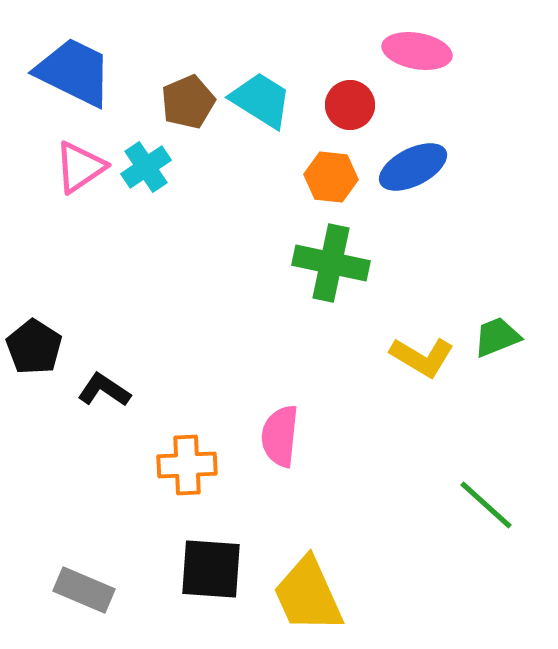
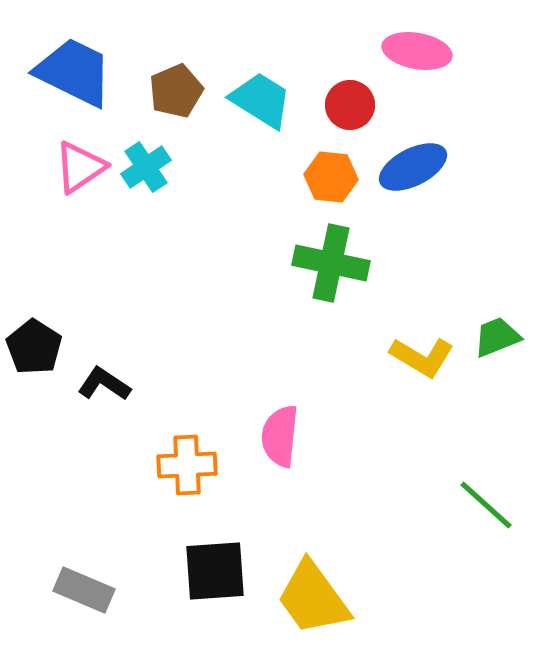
brown pentagon: moved 12 px left, 11 px up
black L-shape: moved 6 px up
black square: moved 4 px right, 2 px down; rotated 8 degrees counterclockwise
yellow trapezoid: moved 5 px right, 3 px down; rotated 12 degrees counterclockwise
